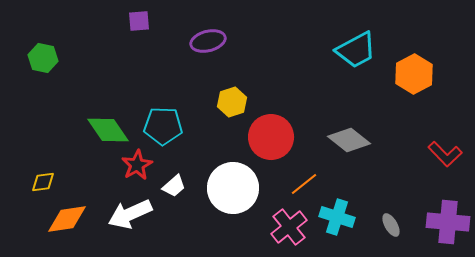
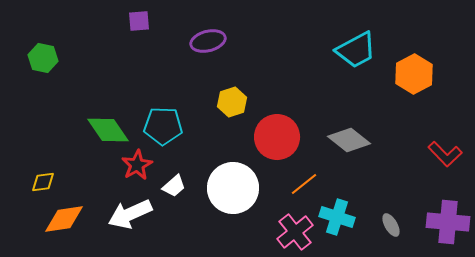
red circle: moved 6 px right
orange diamond: moved 3 px left
pink cross: moved 6 px right, 5 px down
